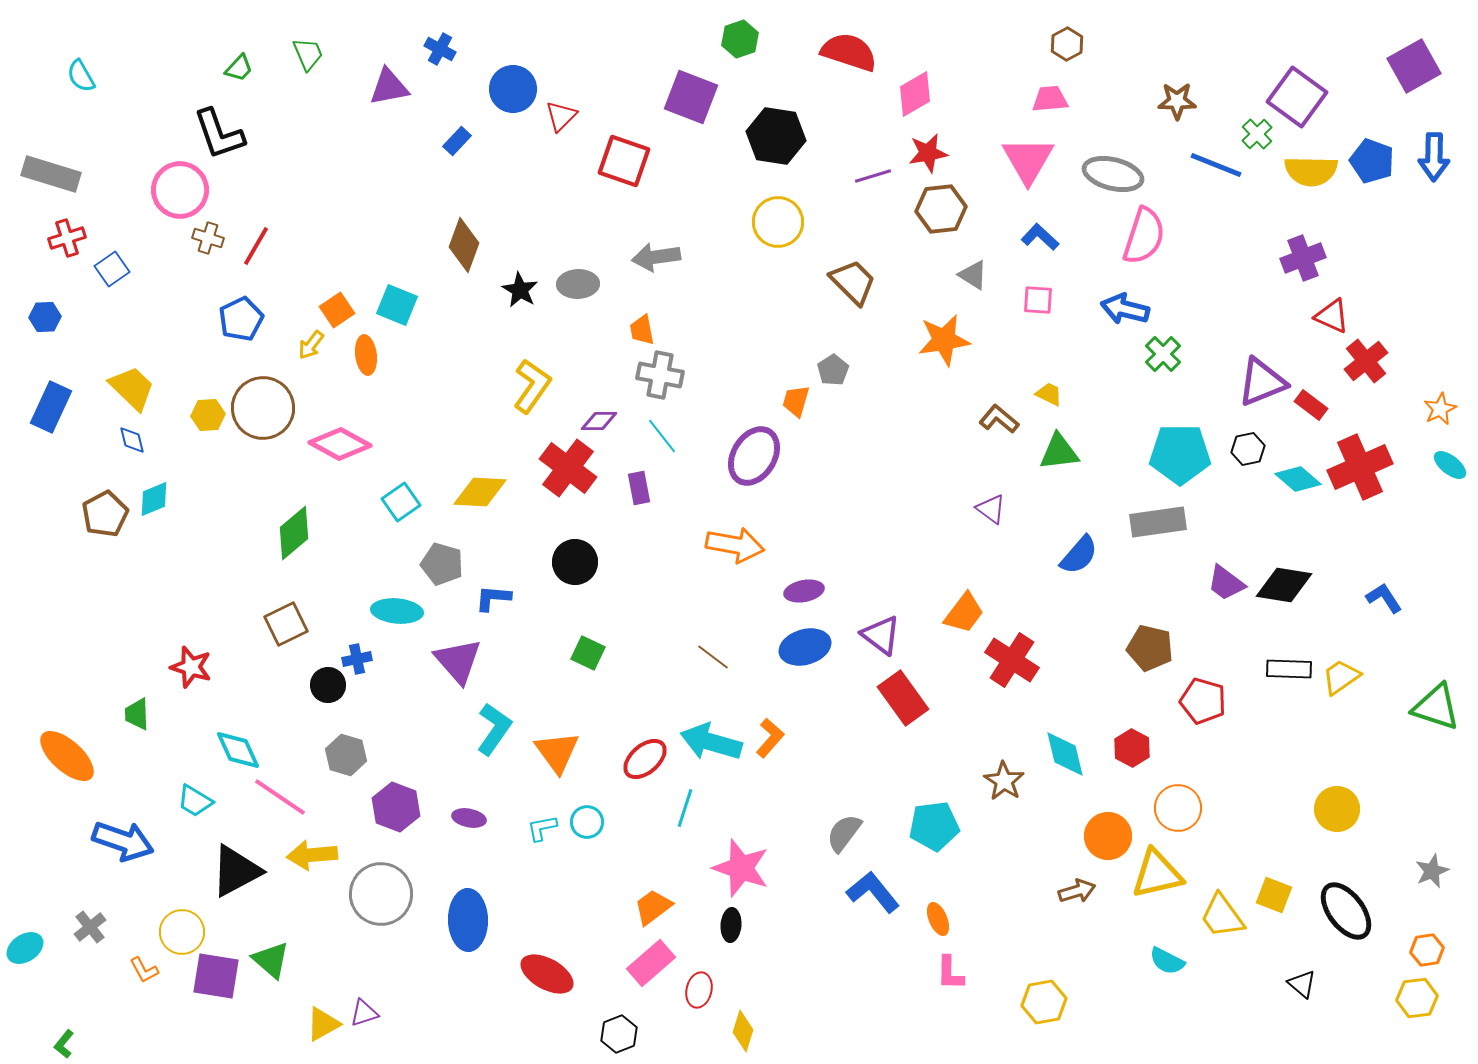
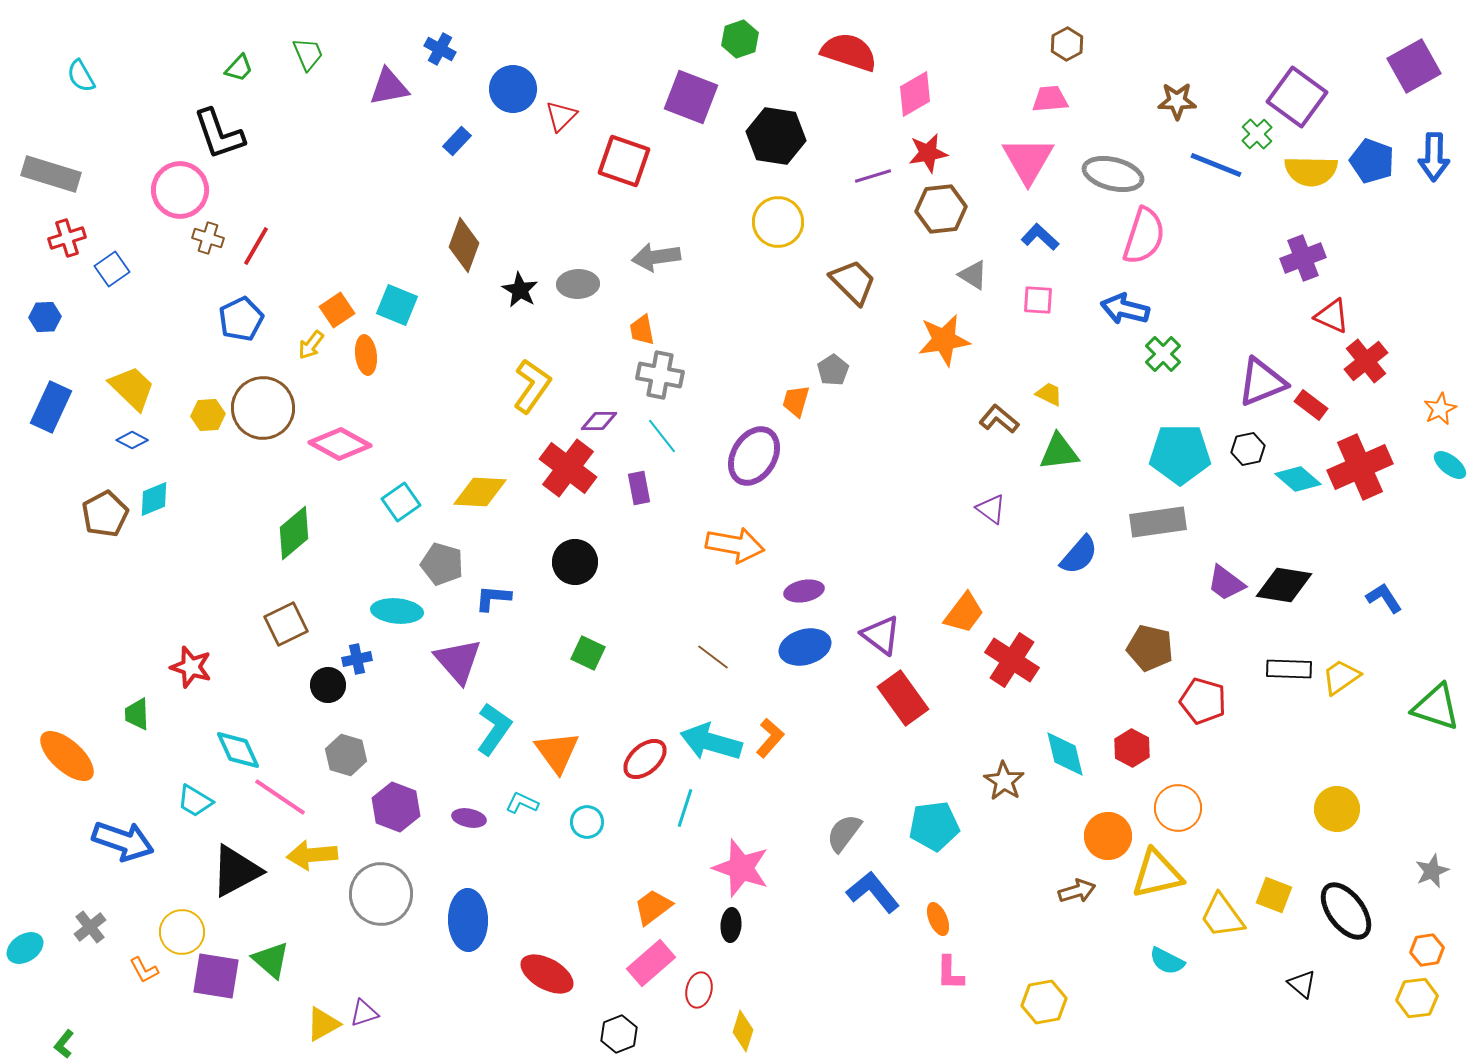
blue diamond at (132, 440): rotated 48 degrees counterclockwise
cyan L-shape at (542, 828): moved 20 px left, 25 px up; rotated 36 degrees clockwise
